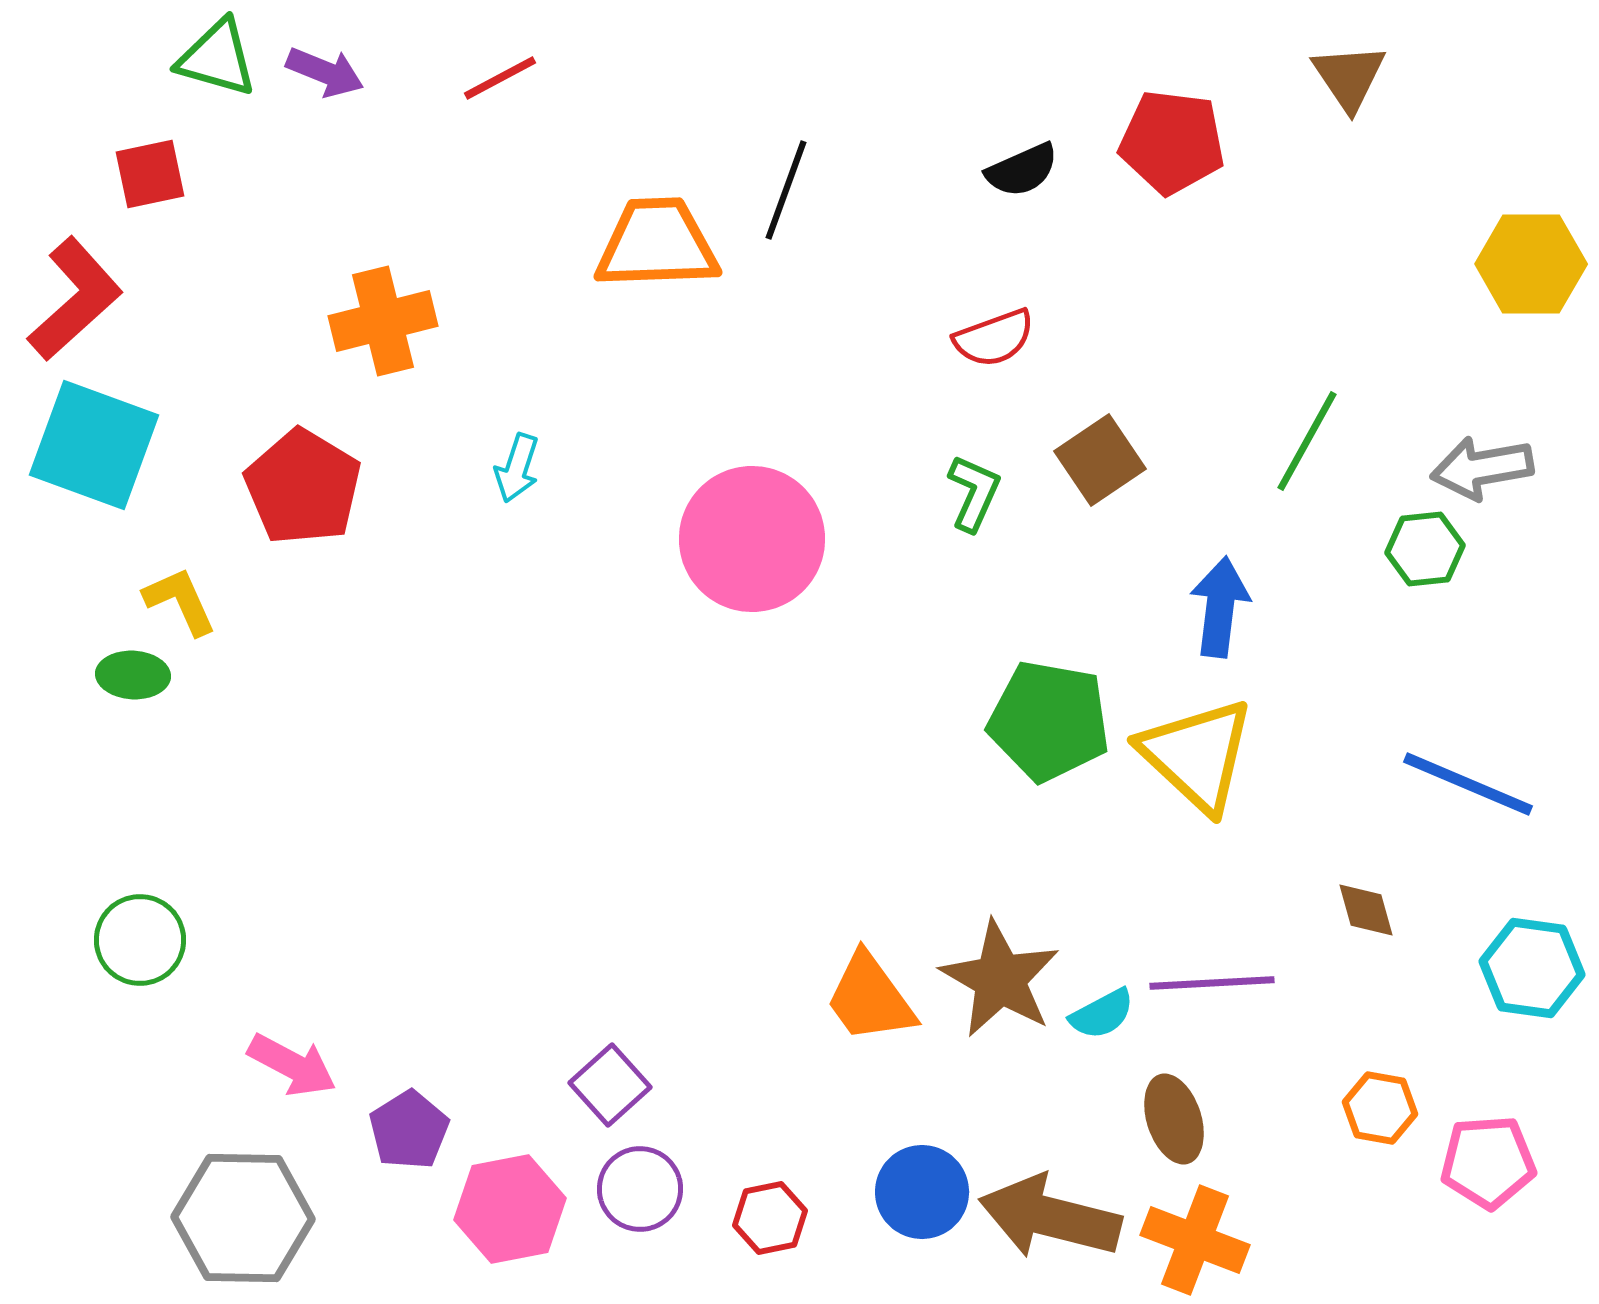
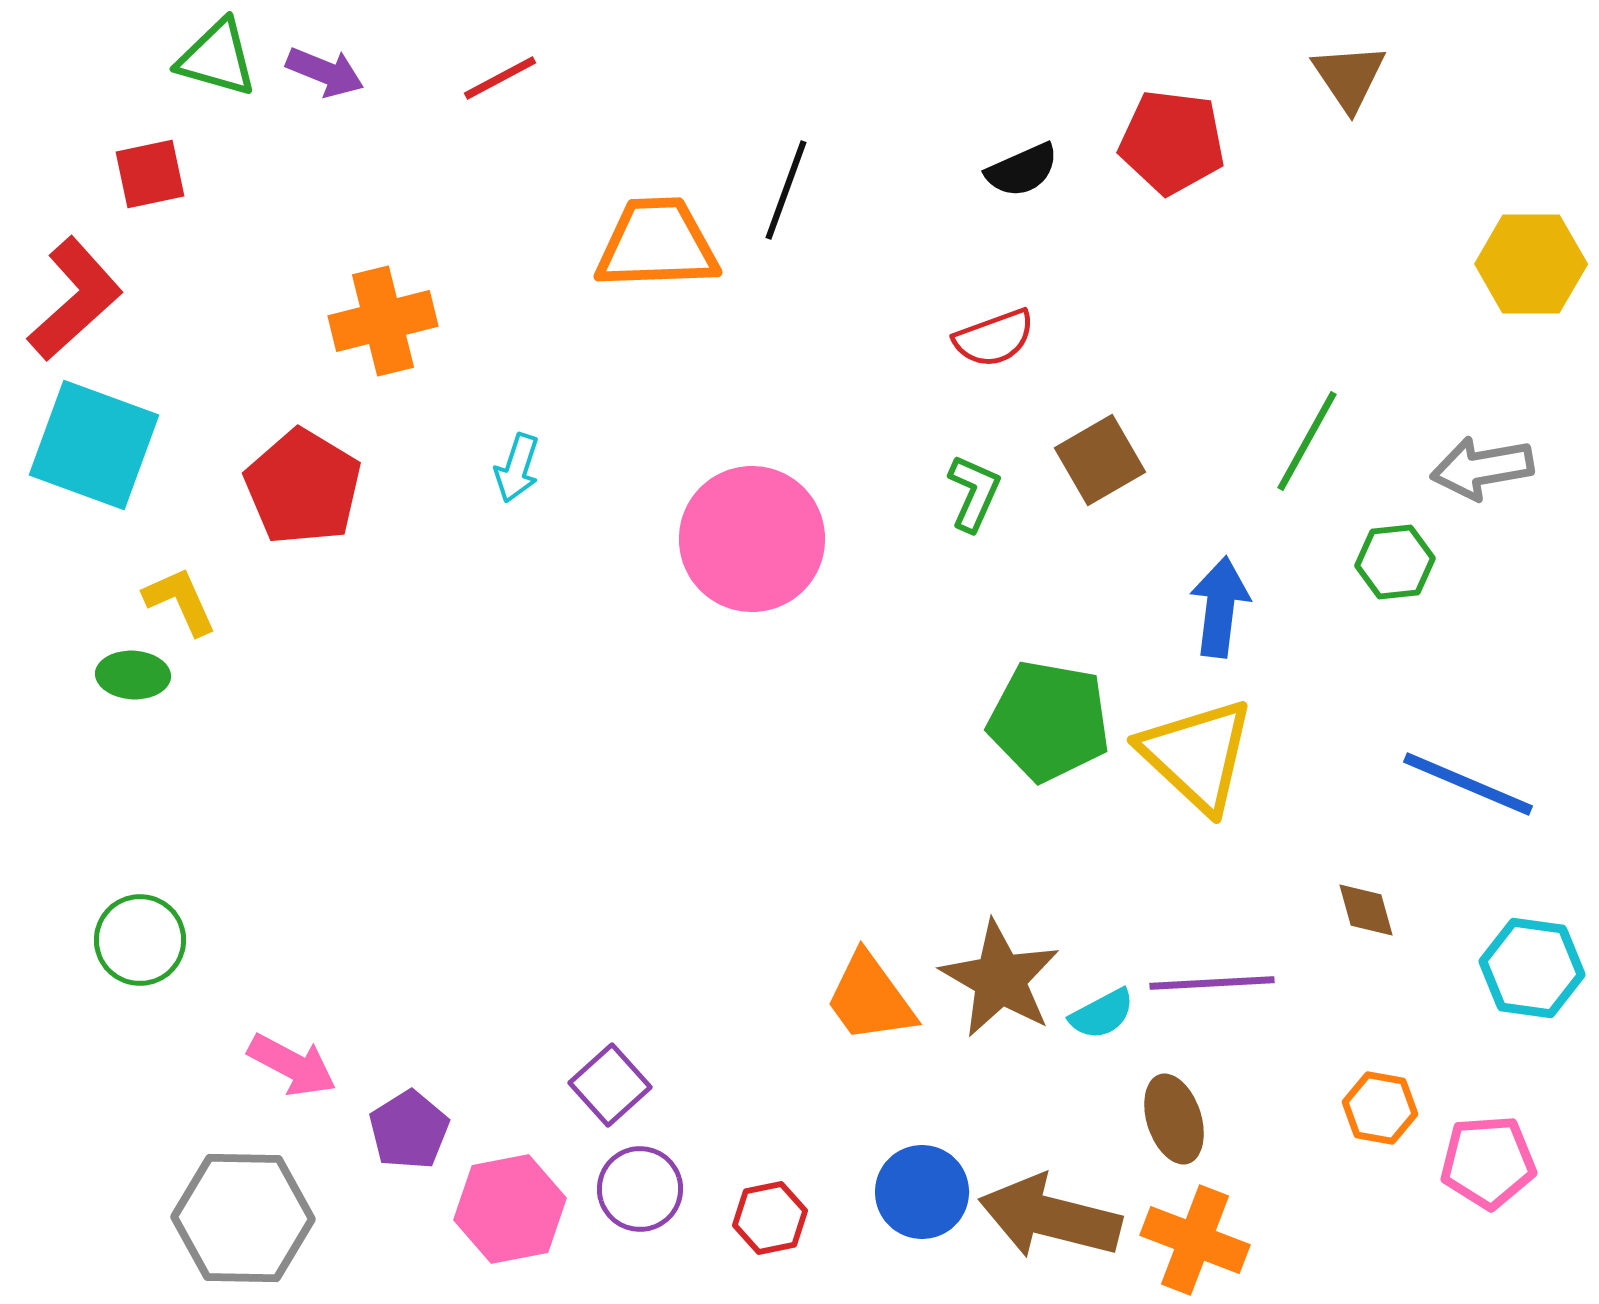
brown square at (1100, 460): rotated 4 degrees clockwise
green hexagon at (1425, 549): moved 30 px left, 13 px down
